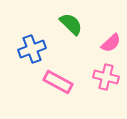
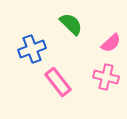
pink rectangle: rotated 24 degrees clockwise
